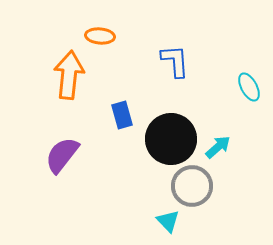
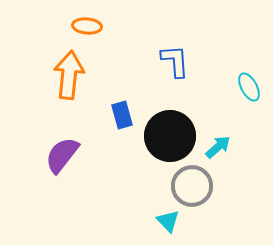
orange ellipse: moved 13 px left, 10 px up
black circle: moved 1 px left, 3 px up
